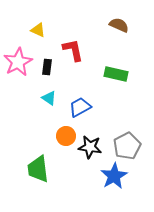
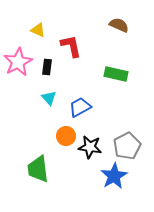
red L-shape: moved 2 px left, 4 px up
cyan triangle: rotated 14 degrees clockwise
